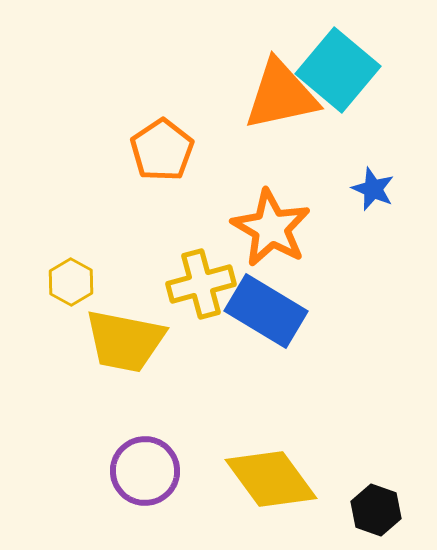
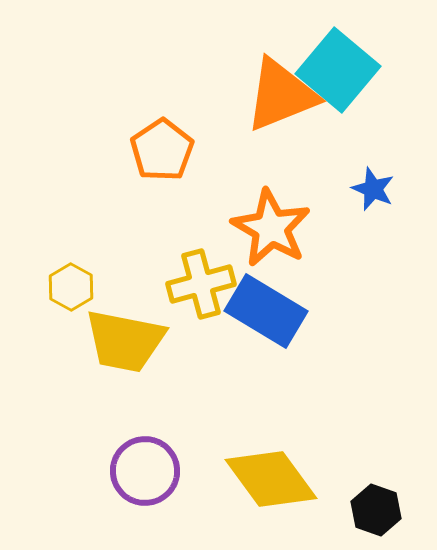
orange triangle: rotated 10 degrees counterclockwise
yellow hexagon: moved 5 px down
